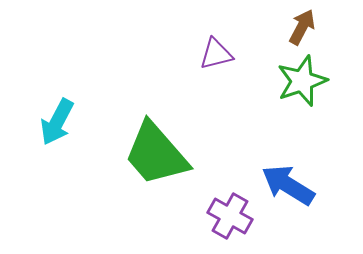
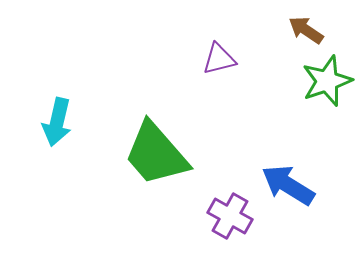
brown arrow: moved 4 px right, 3 px down; rotated 84 degrees counterclockwise
purple triangle: moved 3 px right, 5 px down
green star: moved 25 px right
cyan arrow: rotated 15 degrees counterclockwise
